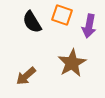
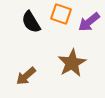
orange square: moved 1 px left, 1 px up
black semicircle: moved 1 px left
purple arrow: moved 4 px up; rotated 40 degrees clockwise
